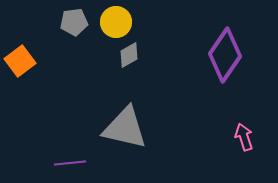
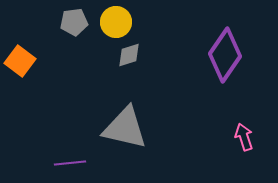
gray diamond: rotated 12 degrees clockwise
orange square: rotated 16 degrees counterclockwise
